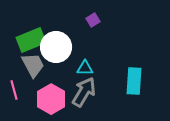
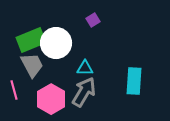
white circle: moved 4 px up
gray trapezoid: moved 1 px left
